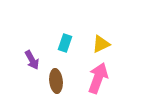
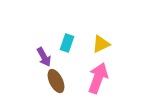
cyan rectangle: moved 2 px right
purple arrow: moved 12 px right, 3 px up
brown ellipse: rotated 20 degrees counterclockwise
